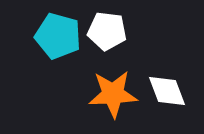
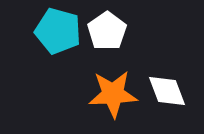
white pentagon: rotated 30 degrees clockwise
cyan pentagon: moved 5 px up
